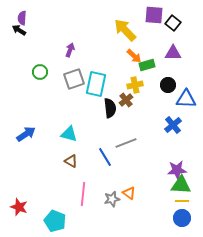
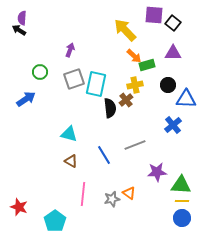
blue arrow: moved 35 px up
gray line: moved 9 px right, 2 px down
blue line: moved 1 px left, 2 px up
purple star: moved 20 px left, 2 px down
cyan pentagon: rotated 15 degrees clockwise
